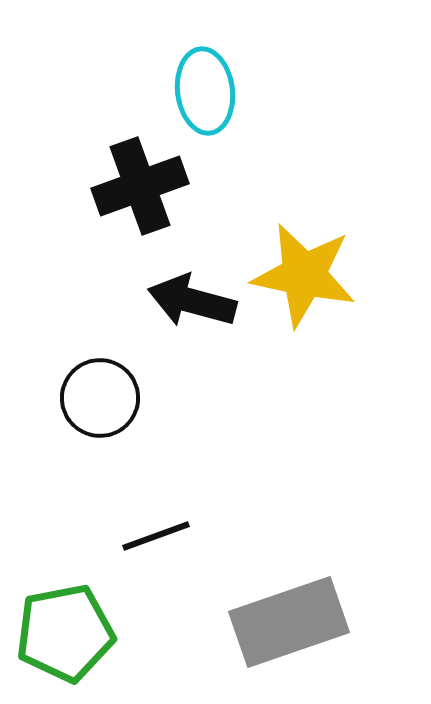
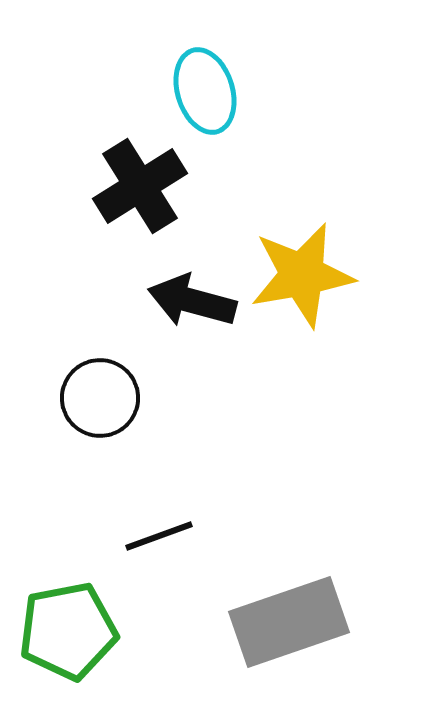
cyan ellipse: rotated 10 degrees counterclockwise
black cross: rotated 12 degrees counterclockwise
yellow star: moved 2 px left; rotated 22 degrees counterclockwise
black line: moved 3 px right
green pentagon: moved 3 px right, 2 px up
